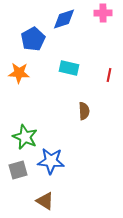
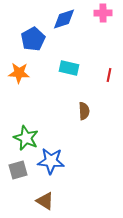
green star: moved 1 px right, 1 px down
